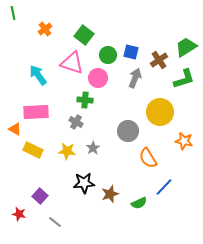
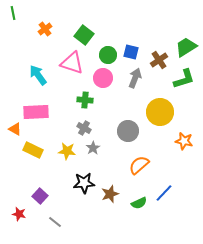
pink circle: moved 5 px right
gray cross: moved 8 px right, 6 px down
orange semicircle: moved 9 px left, 7 px down; rotated 80 degrees clockwise
blue line: moved 6 px down
